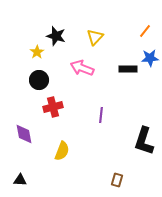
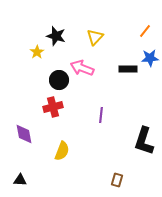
black circle: moved 20 px right
